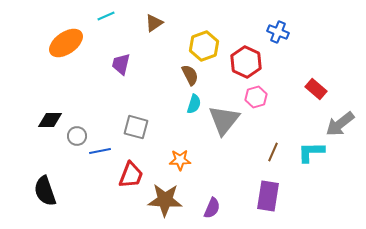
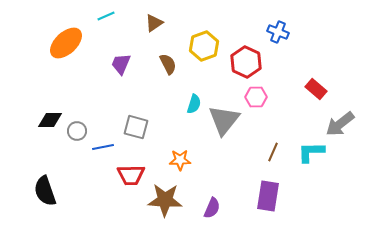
orange ellipse: rotated 8 degrees counterclockwise
purple trapezoid: rotated 10 degrees clockwise
brown semicircle: moved 22 px left, 11 px up
pink hexagon: rotated 15 degrees clockwise
gray circle: moved 5 px up
blue line: moved 3 px right, 4 px up
red trapezoid: rotated 68 degrees clockwise
